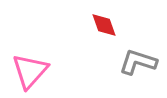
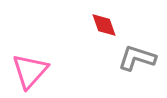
gray L-shape: moved 1 px left, 4 px up
